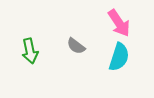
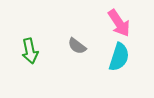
gray semicircle: moved 1 px right
